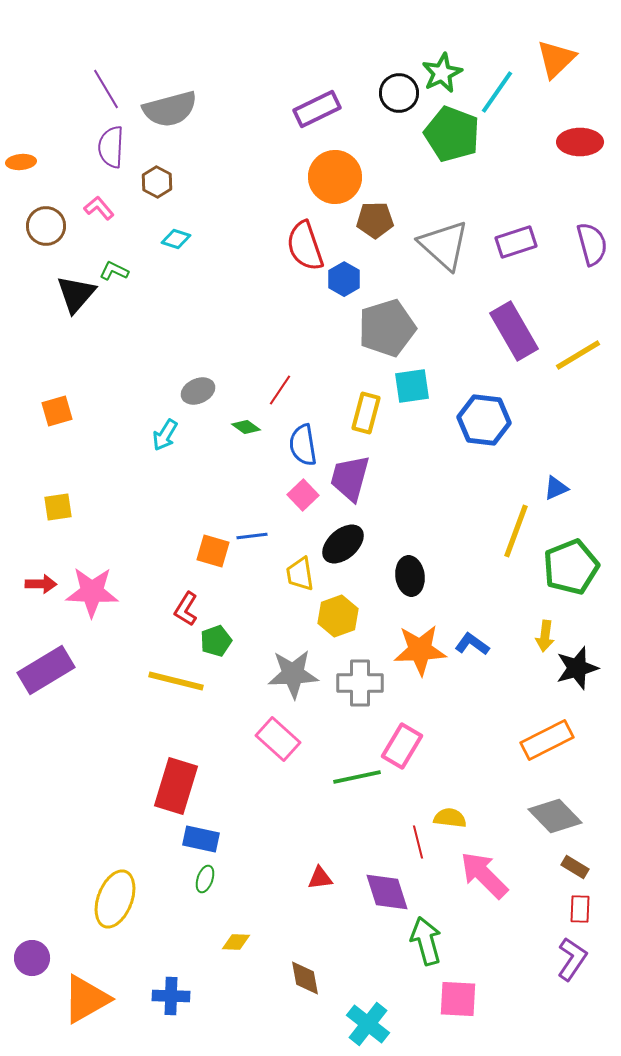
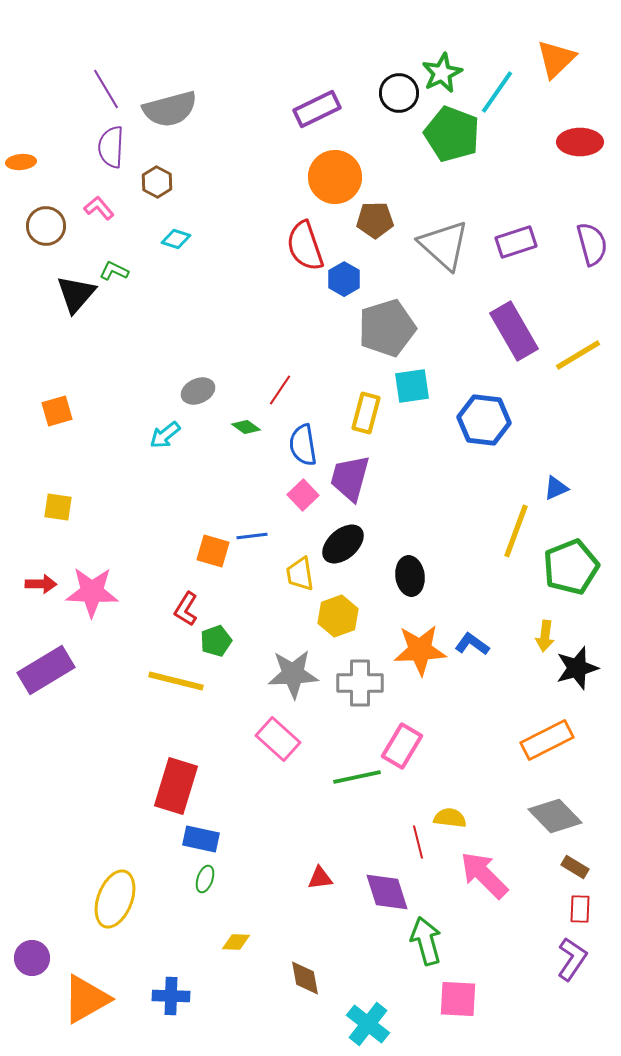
cyan arrow at (165, 435): rotated 20 degrees clockwise
yellow square at (58, 507): rotated 16 degrees clockwise
